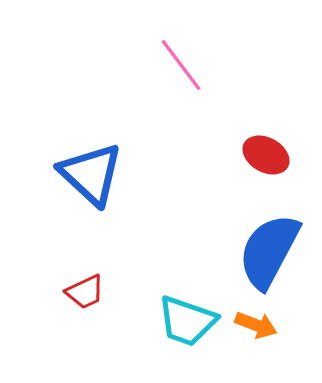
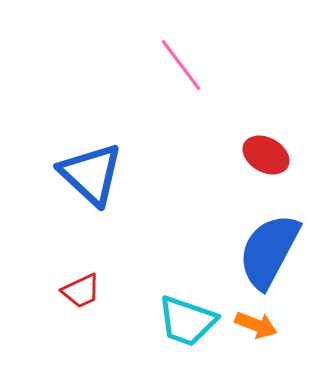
red trapezoid: moved 4 px left, 1 px up
